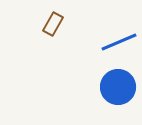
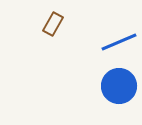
blue circle: moved 1 px right, 1 px up
